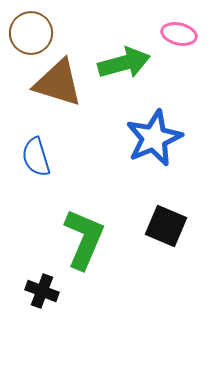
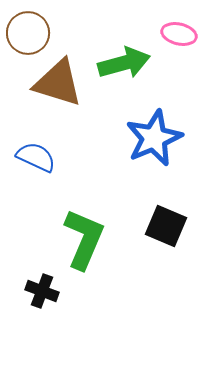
brown circle: moved 3 px left
blue semicircle: rotated 132 degrees clockwise
